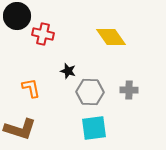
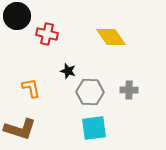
red cross: moved 4 px right
